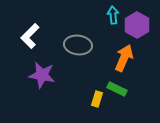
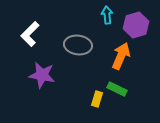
cyan arrow: moved 6 px left
purple hexagon: moved 1 px left; rotated 15 degrees clockwise
white L-shape: moved 2 px up
orange arrow: moved 3 px left, 2 px up
